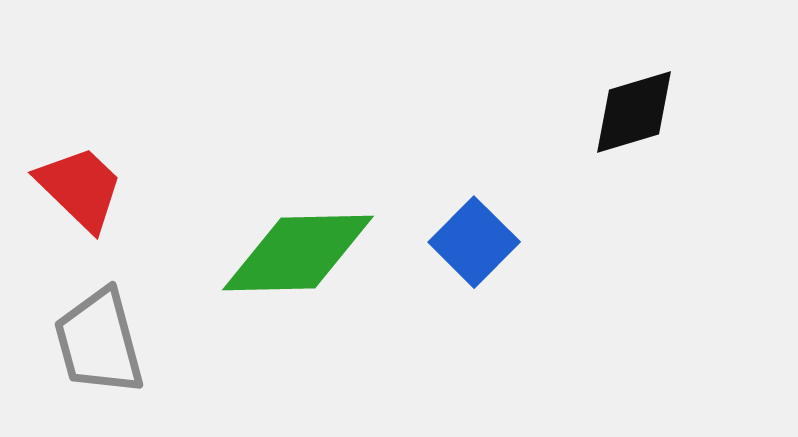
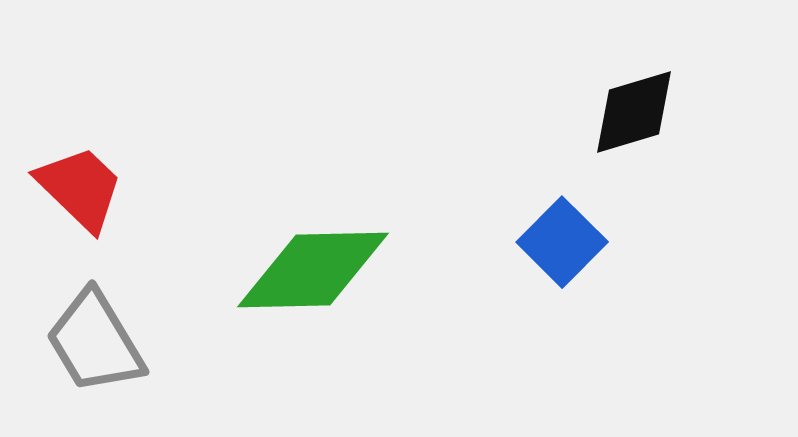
blue square: moved 88 px right
green diamond: moved 15 px right, 17 px down
gray trapezoid: moved 4 px left; rotated 16 degrees counterclockwise
